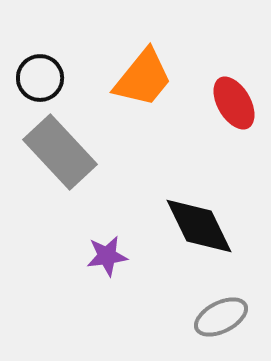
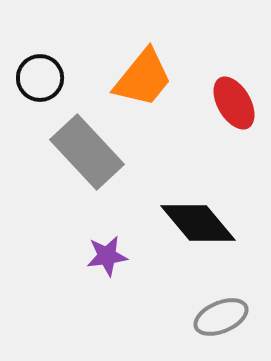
gray rectangle: moved 27 px right
black diamond: moved 1 px left, 3 px up; rotated 14 degrees counterclockwise
gray ellipse: rotated 4 degrees clockwise
